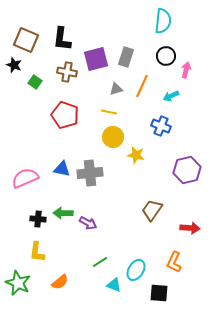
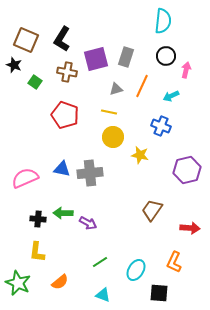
black L-shape: rotated 25 degrees clockwise
yellow star: moved 4 px right
cyan triangle: moved 11 px left, 10 px down
